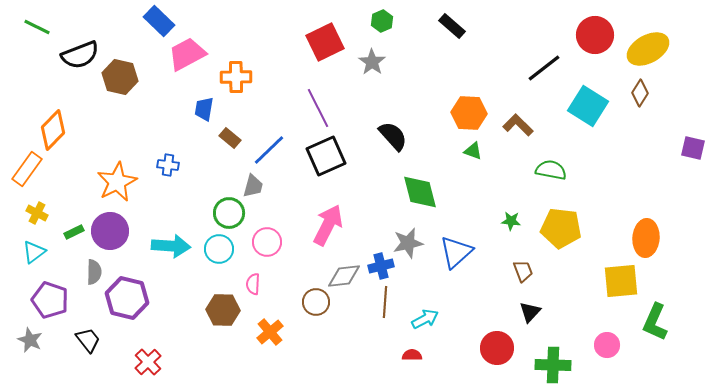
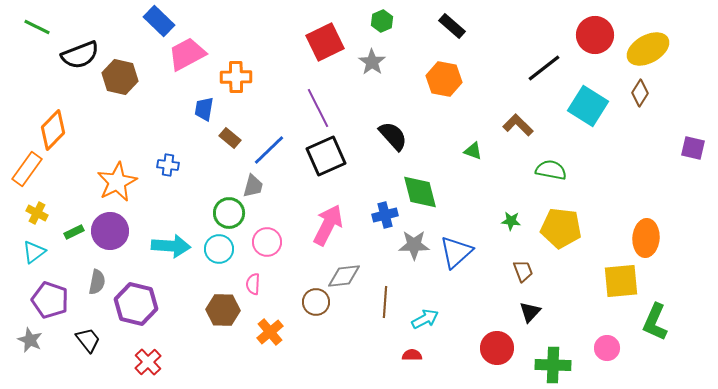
orange hexagon at (469, 113): moved 25 px left, 34 px up; rotated 8 degrees clockwise
gray star at (408, 243): moved 6 px right, 2 px down; rotated 12 degrees clockwise
blue cross at (381, 266): moved 4 px right, 51 px up
gray semicircle at (94, 272): moved 3 px right, 10 px down; rotated 10 degrees clockwise
purple hexagon at (127, 298): moved 9 px right, 6 px down
pink circle at (607, 345): moved 3 px down
